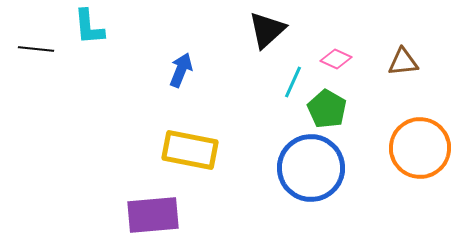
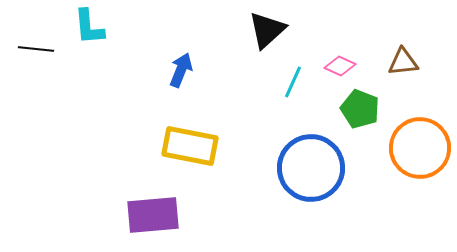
pink diamond: moved 4 px right, 7 px down
green pentagon: moved 33 px right; rotated 9 degrees counterclockwise
yellow rectangle: moved 4 px up
